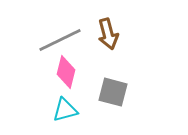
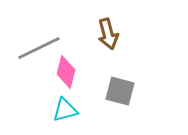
gray line: moved 21 px left, 8 px down
gray square: moved 7 px right, 1 px up
